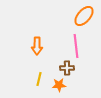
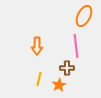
orange ellipse: rotated 15 degrees counterclockwise
orange star: rotated 24 degrees counterclockwise
